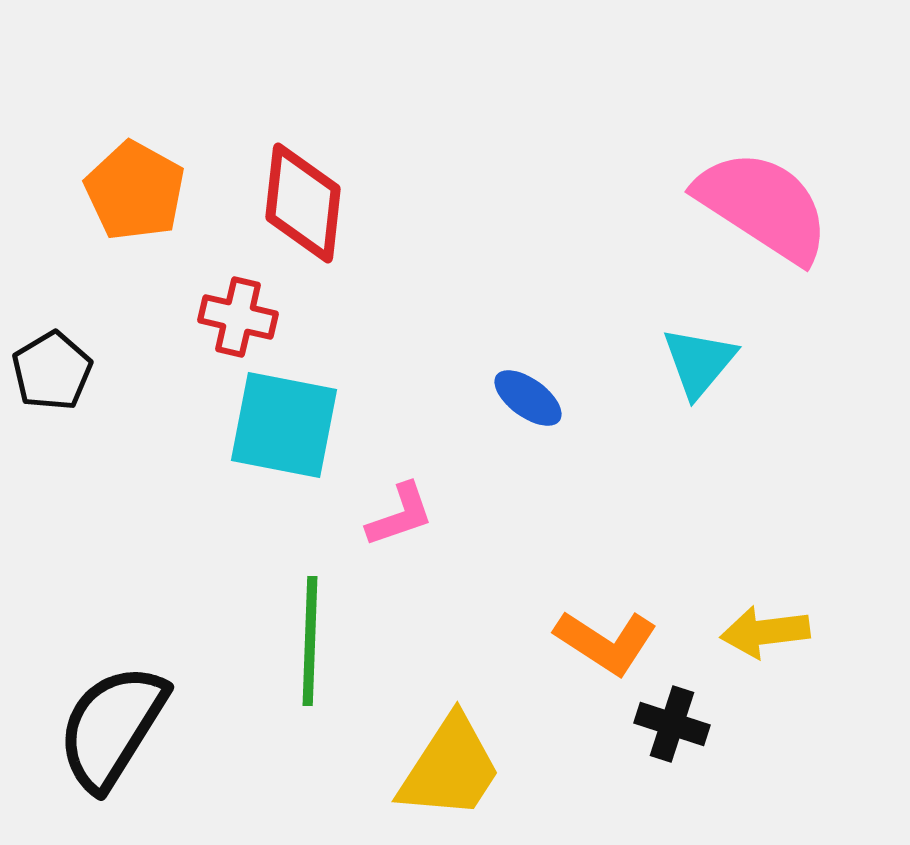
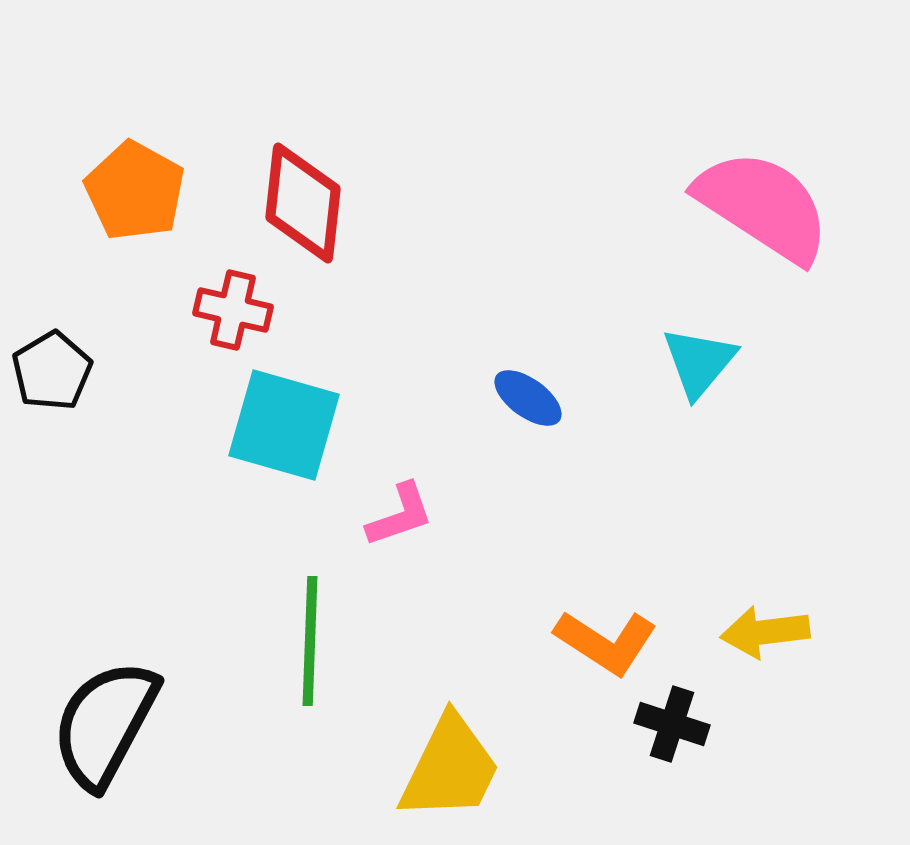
red cross: moved 5 px left, 7 px up
cyan square: rotated 5 degrees clockwise
black semicircle: moved 7 px left, 3 px up; rotated 4 degrees counterclockwise
yellow trapezoid: rotated 7 degrees counterclockwise
